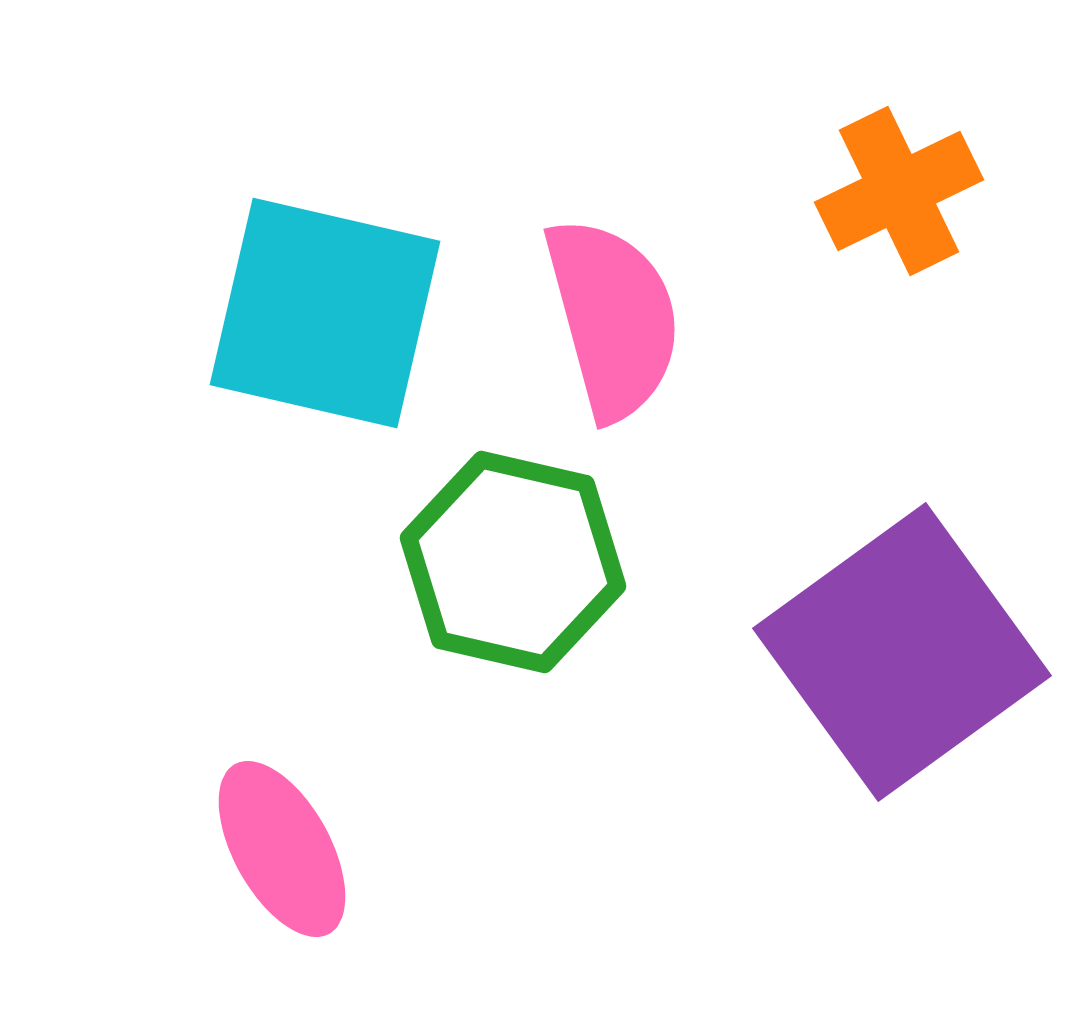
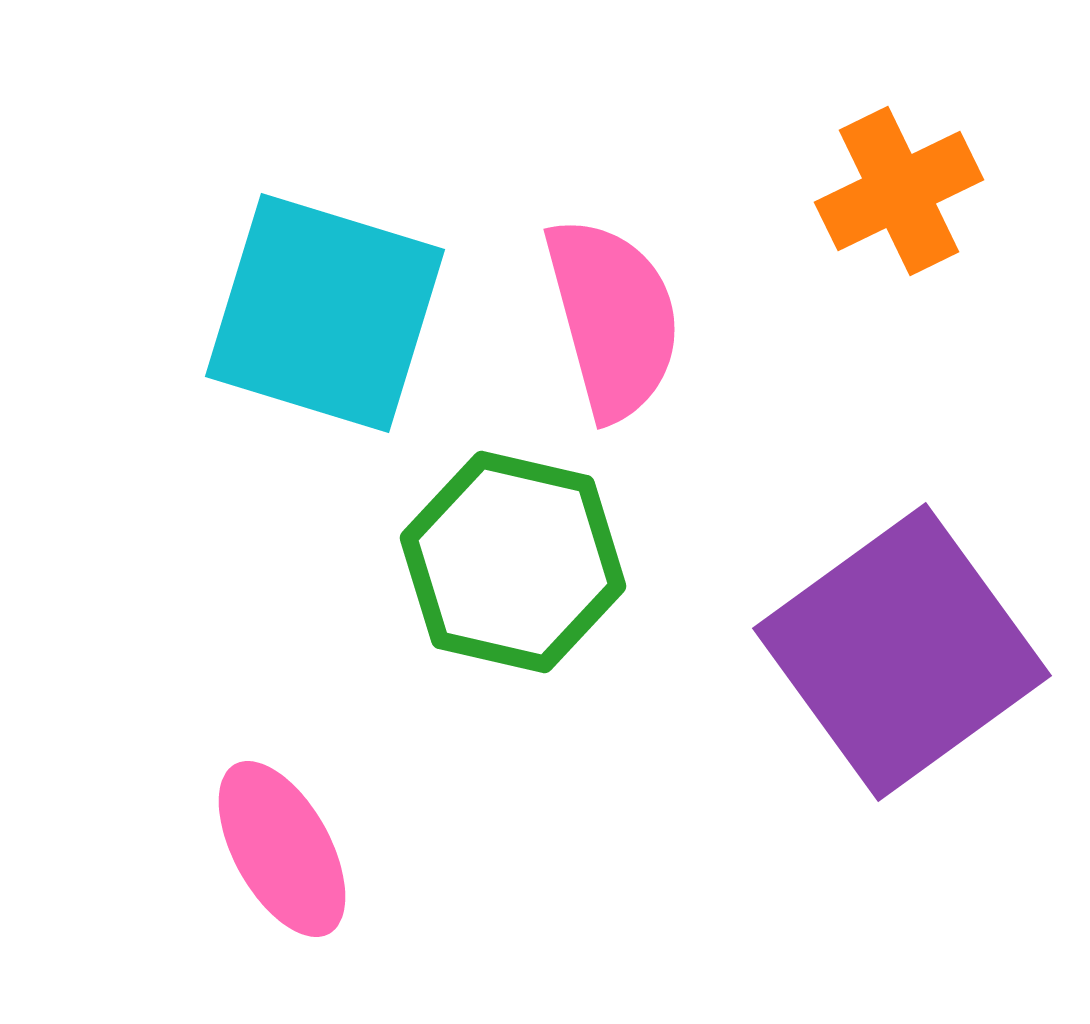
cyan square: rotated 4 degrees clockwise
